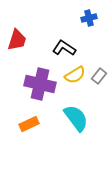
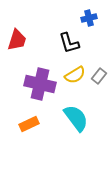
black L-shape: moved 5 px right, 5 px up; rotated 140 degrees counterclockwise
